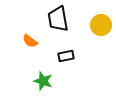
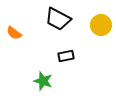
black trapezoid: rotated 52 degrees counterclockwise
orange semicircle: moved 16 px left, 8 px up
